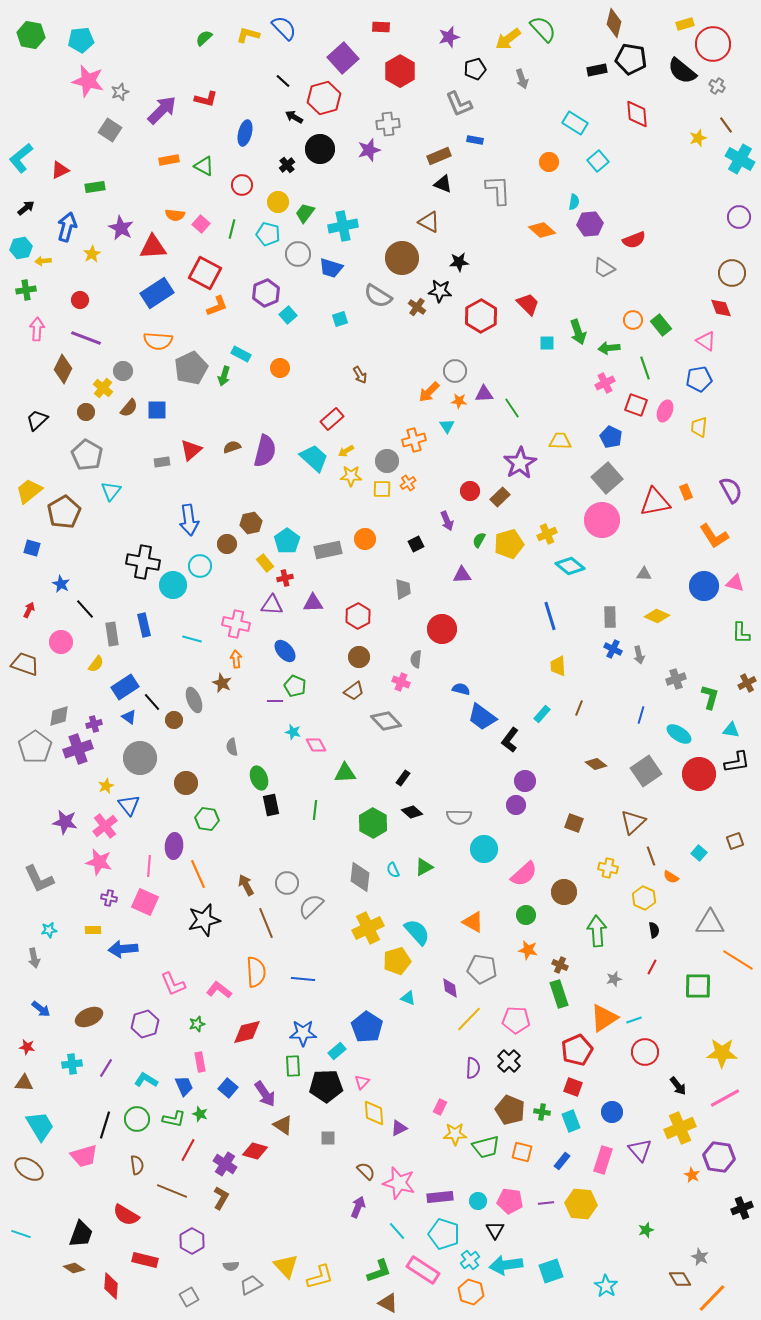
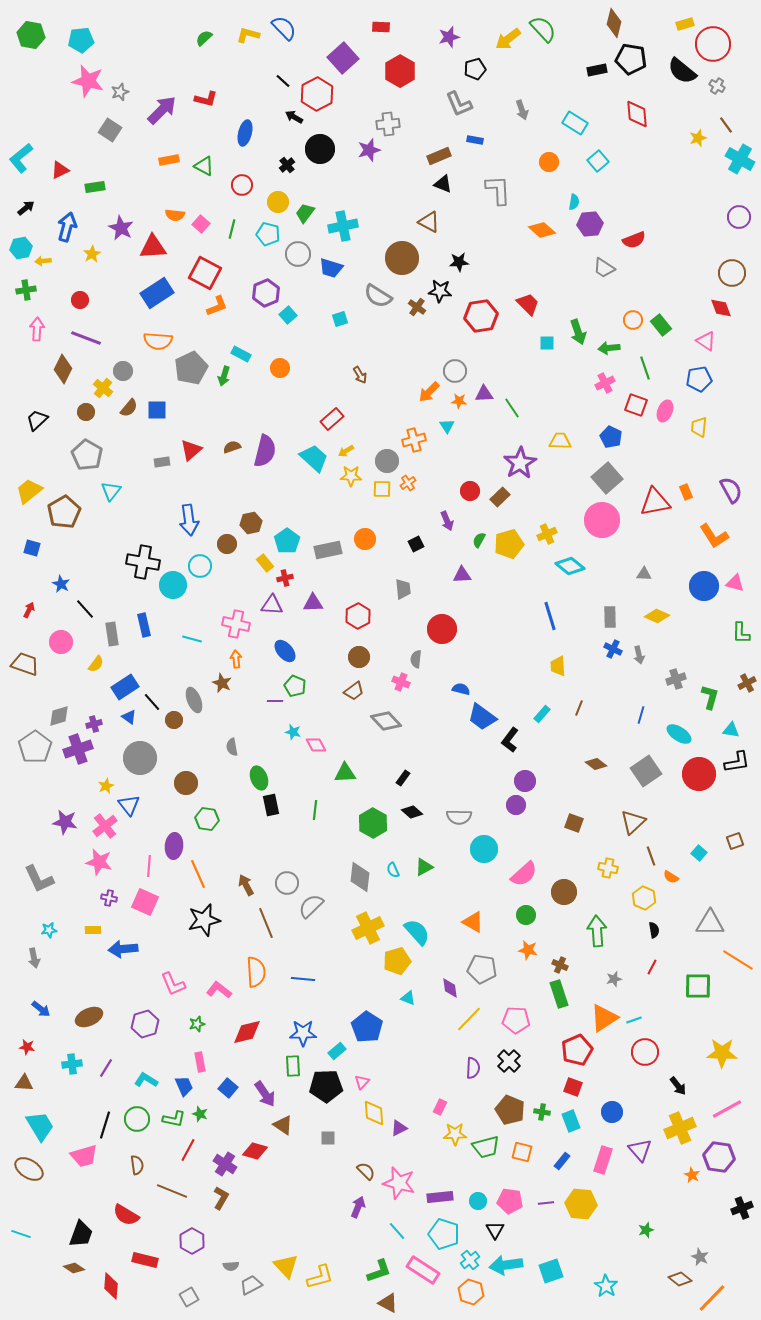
gray arrow at (522, 79): moved 31 px down
red hexagon at (324, 98): moved 7 px left, 4 px up; rotated 12 degrees counterclockwise
red hexagon at (481, 316): rotated 20 degrees clockwise
pink line at (725, 1098): moved 2 px right, 11 px down
brown diamond at (680, 1279): rotated 20 degrees counterclockwise
